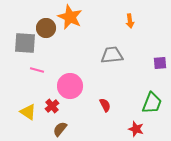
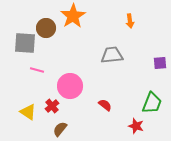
orange star: moved 3 px right, 1 px up; rotated 15 degrees clockwise
red semicircle: rotated 24 degrees counterclockwise
red star: moved 3 px up
